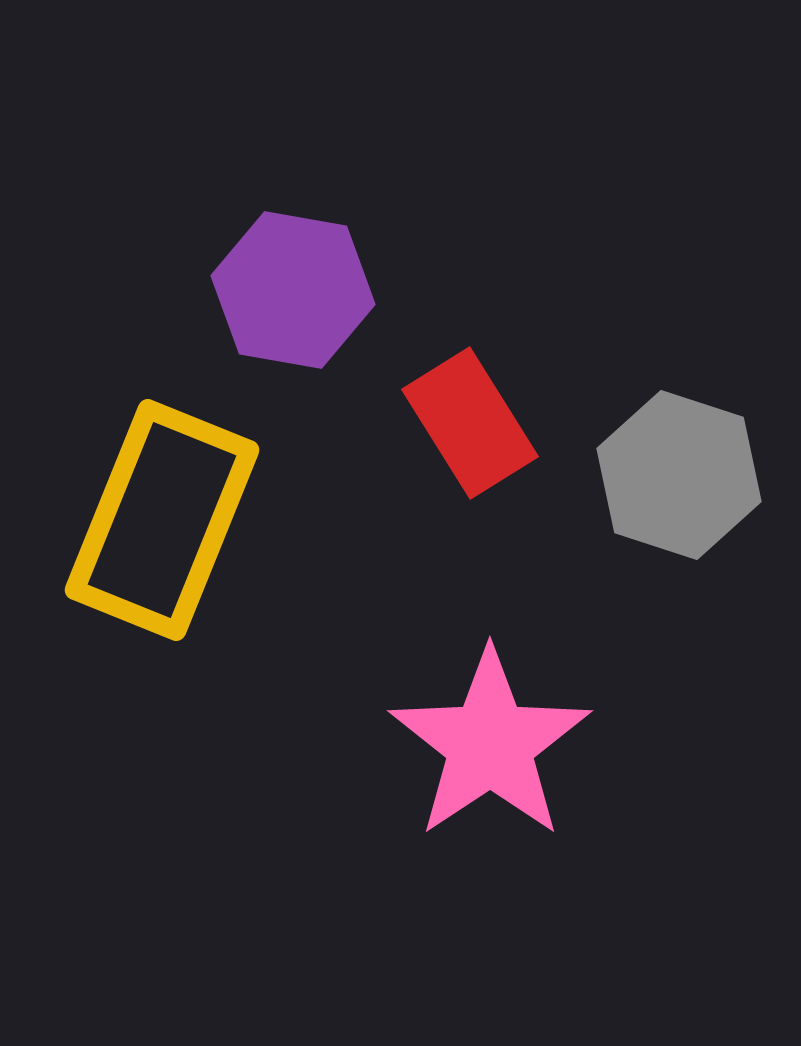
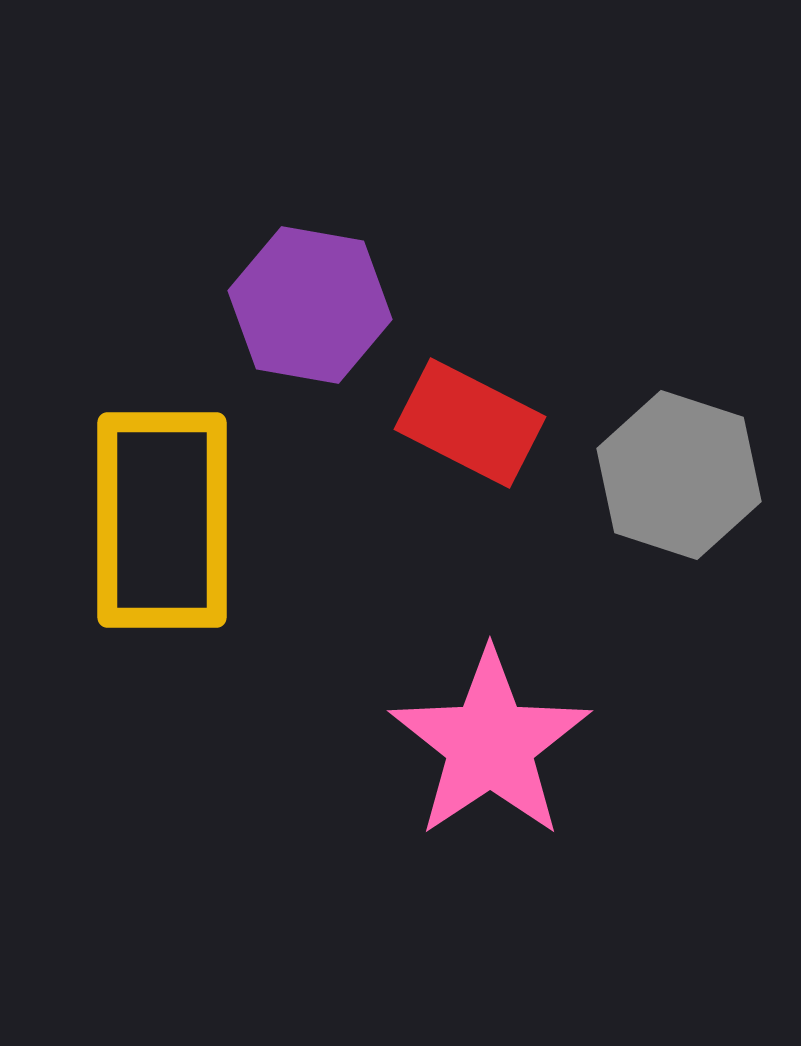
purple hexagon: moved 17 px right, 15 px down
red rectangle: rotated 31 degrees counterclockwise
yellow rectangle: rotated 22 degrees counterclockwise
